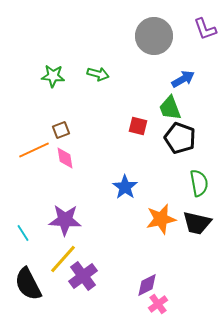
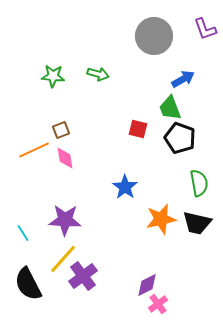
red square: moved 3 px down
